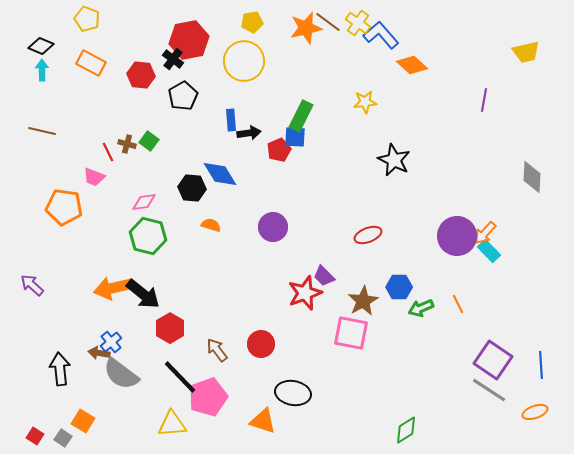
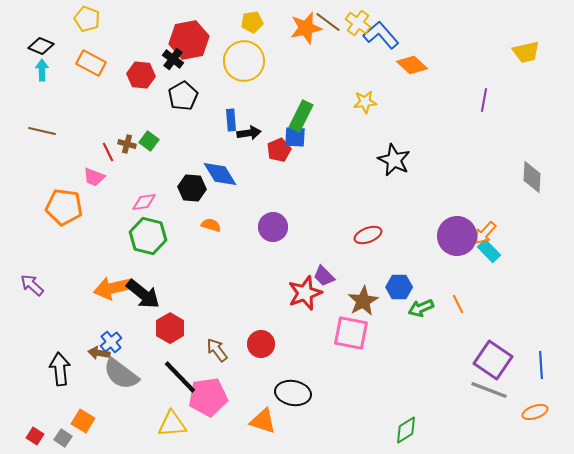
gray line at (489, 390): rotated 12 degrees counterclockwise
pink pentagon at (208, 397): rotated 12 degrees clockwise
